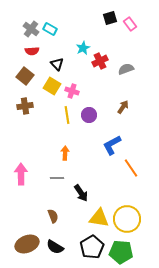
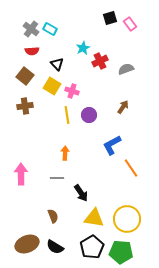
yellow triangle: moved 5 px left
